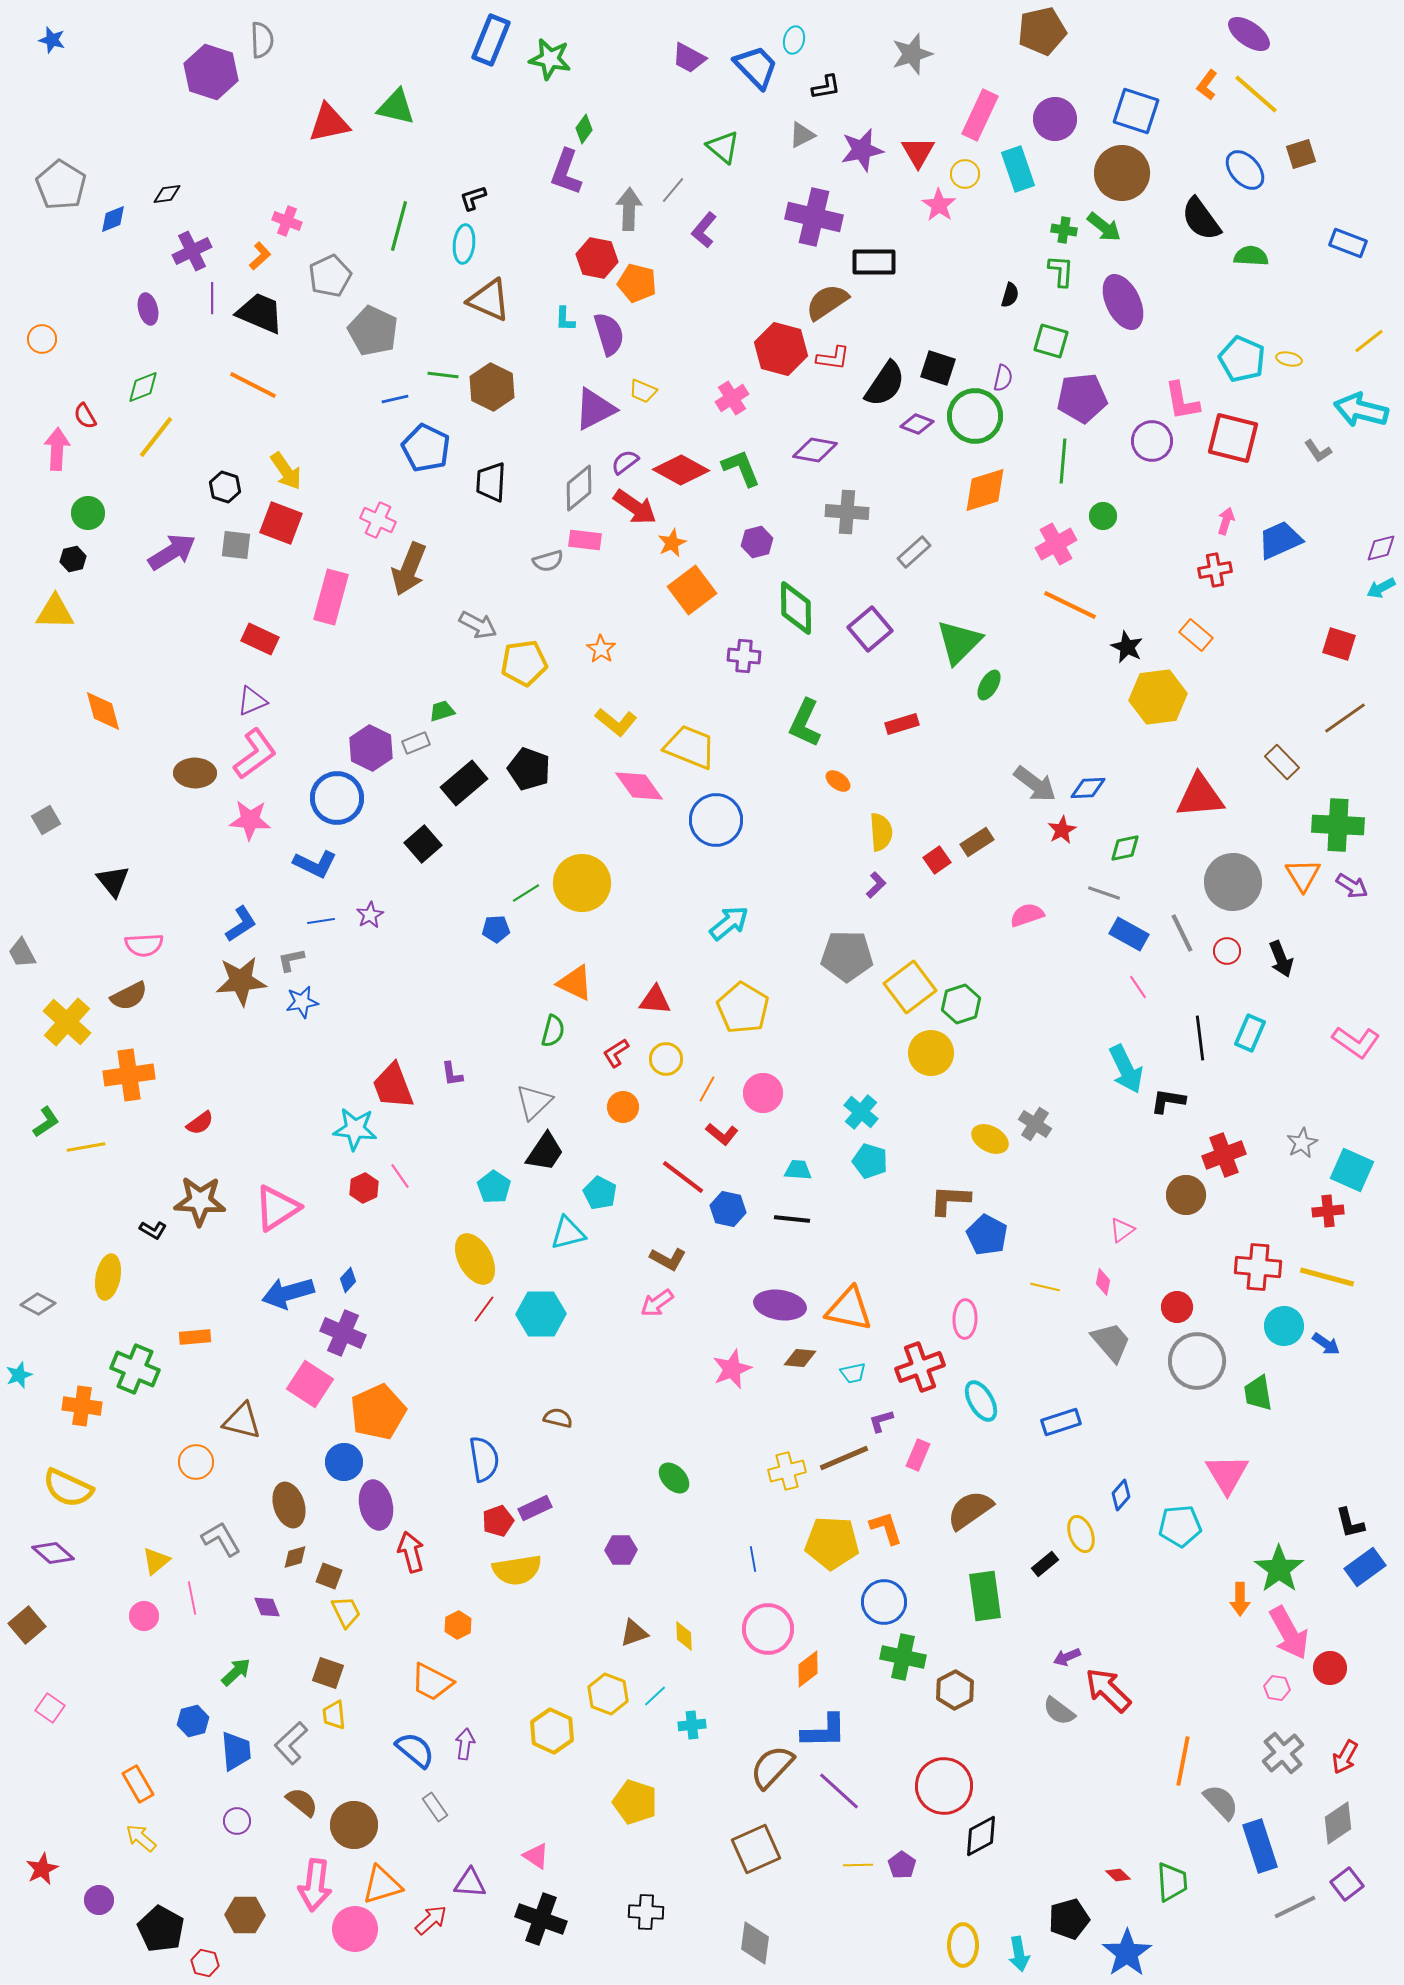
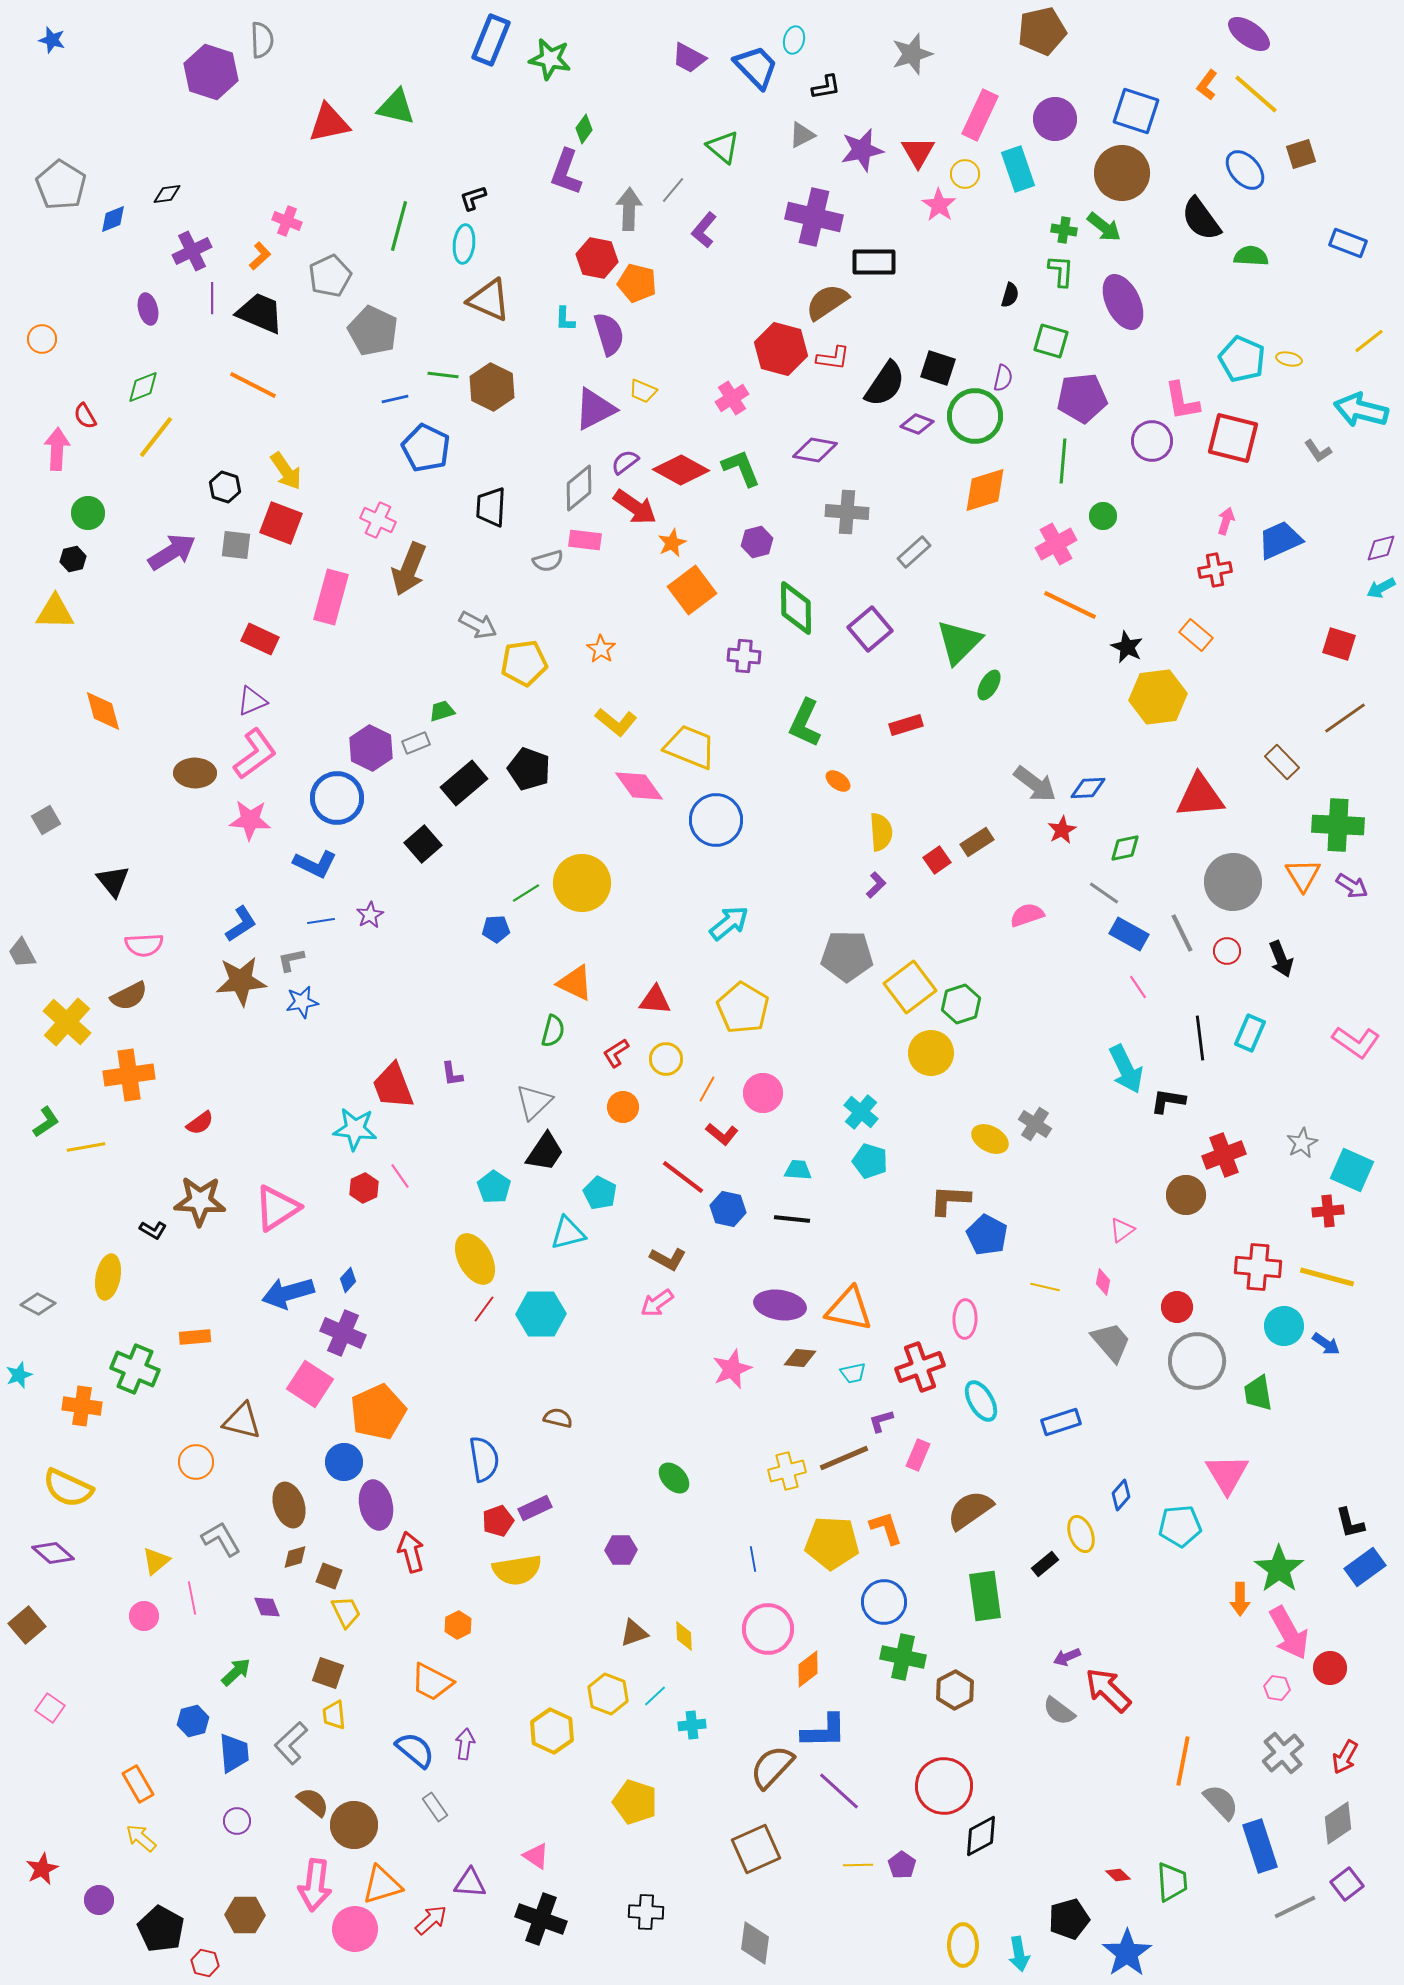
black trapezoid at (491, 482): moved 25 px down
red rectangle at (902, 724): moved 4 px right, 1 px down
gray line at (1104, 893): rotated 16 degrees clockwise
blue trapezoid at (236, 1751): moved 2 px left, 2 px down
brown semicircle at (302, 1802): moved 11 px right
